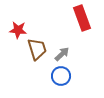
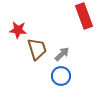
red rectangle: moved 2 px right, 2 px up
